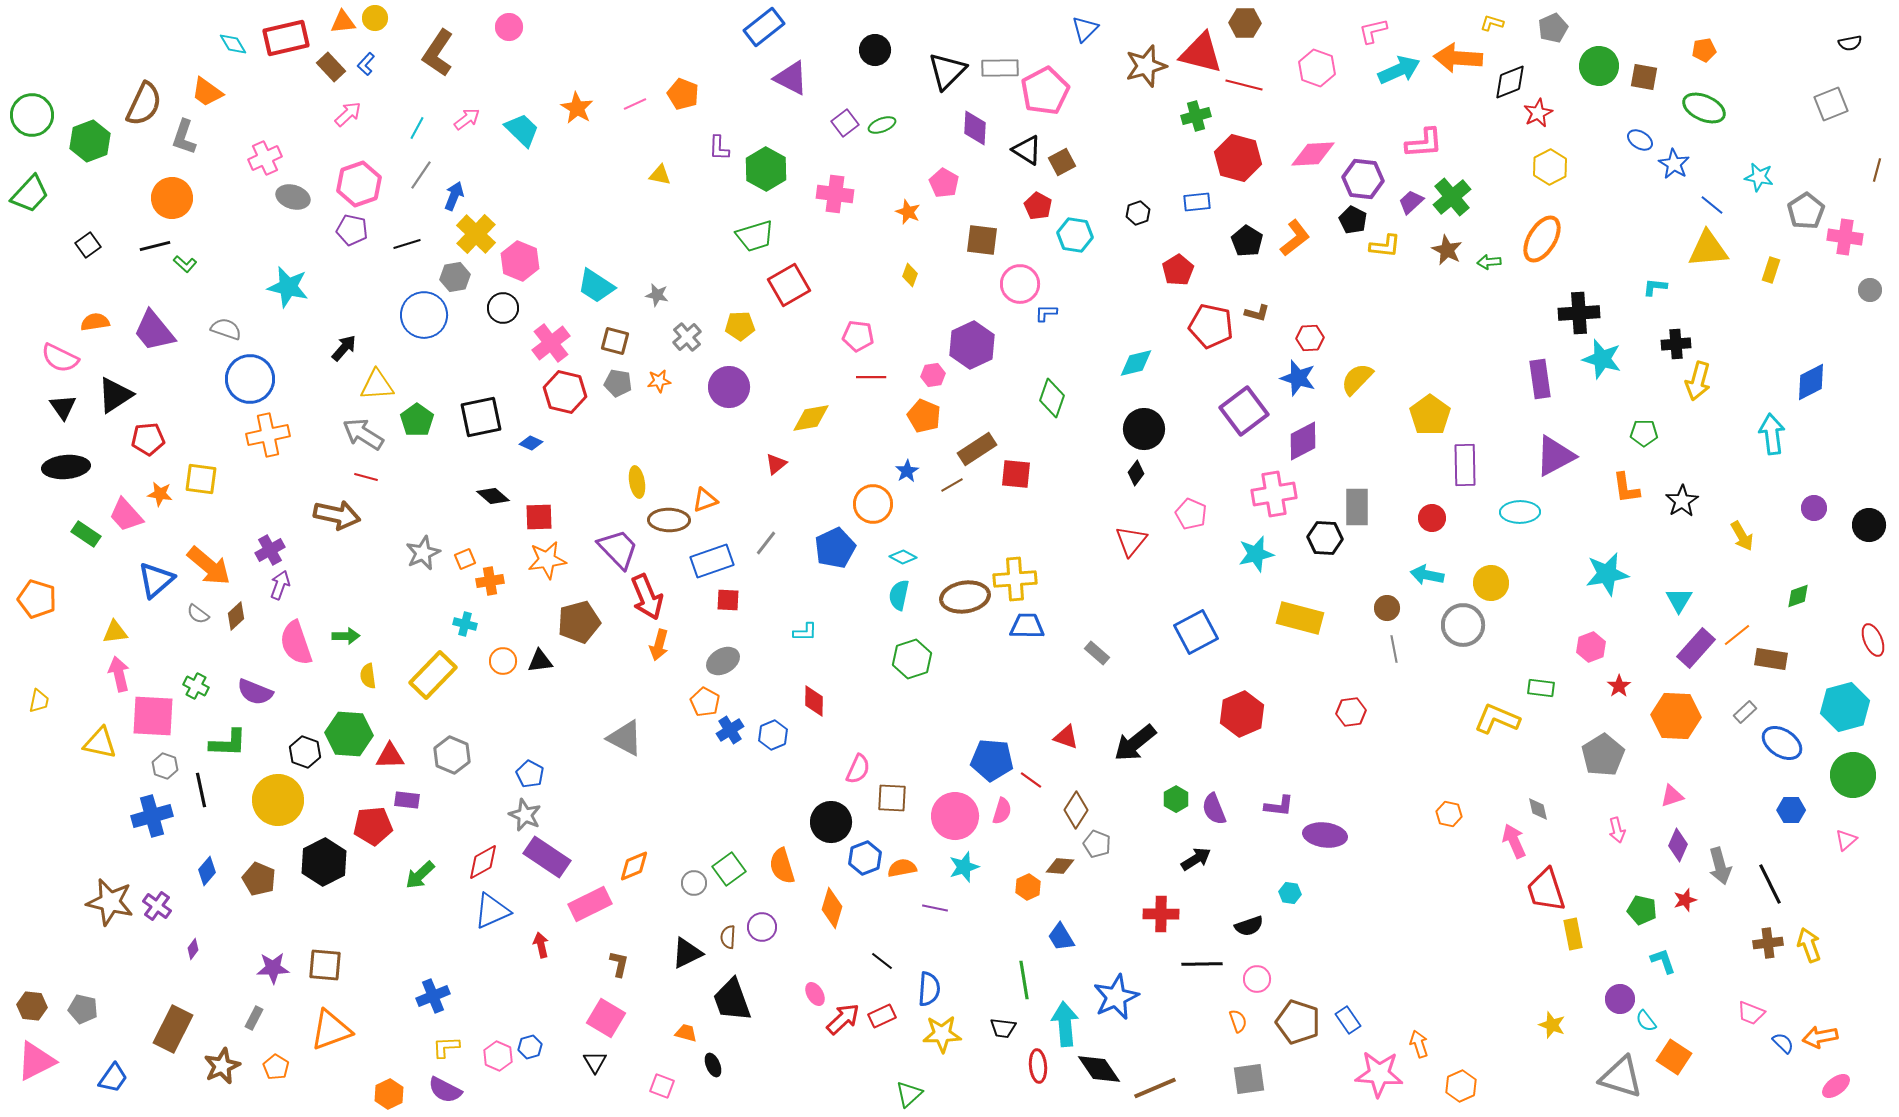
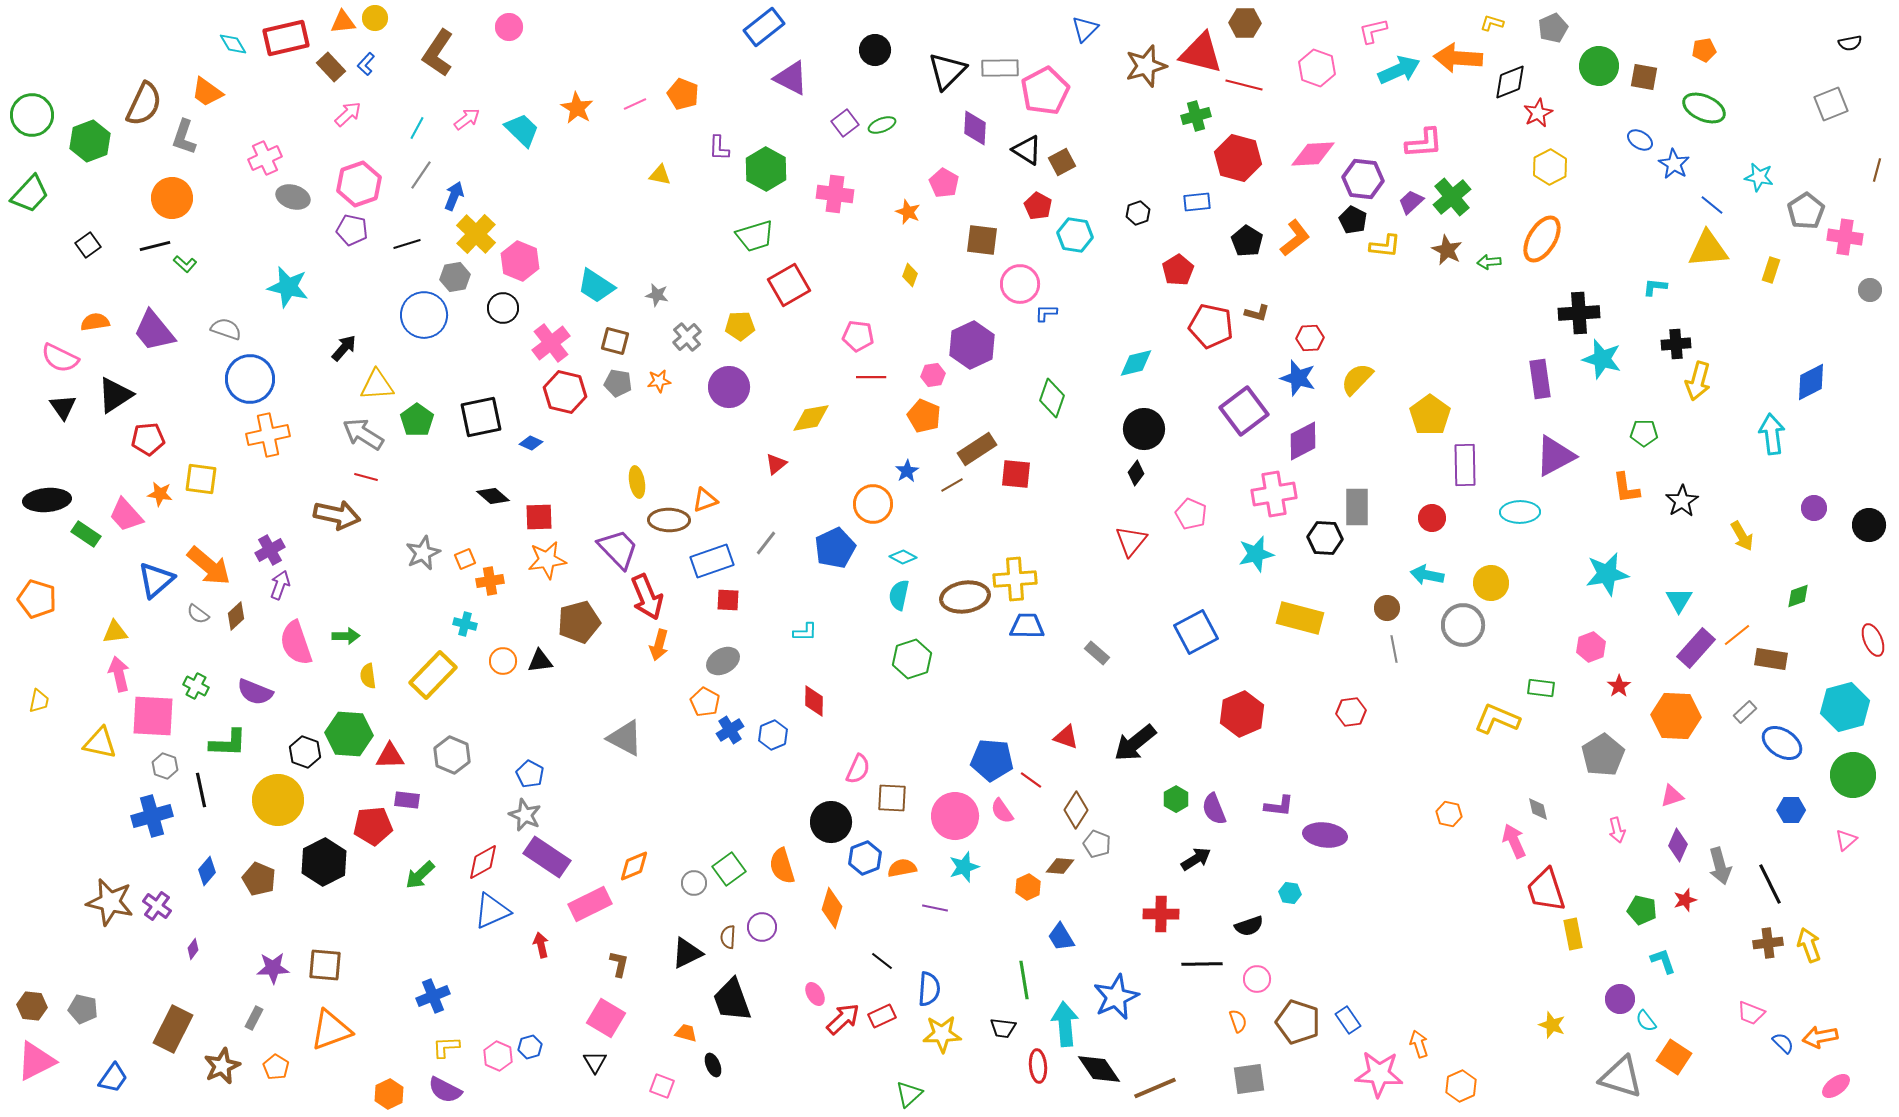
black ellipse at (66, 467): moved 19 px left, 33 px down
pink semicircle at (1002, 811): rotated 128 degrees clockwise
